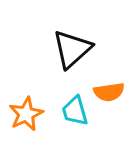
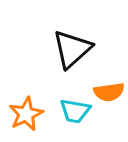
cyan trapezoid: rotated 64 degrees counterclockwise
